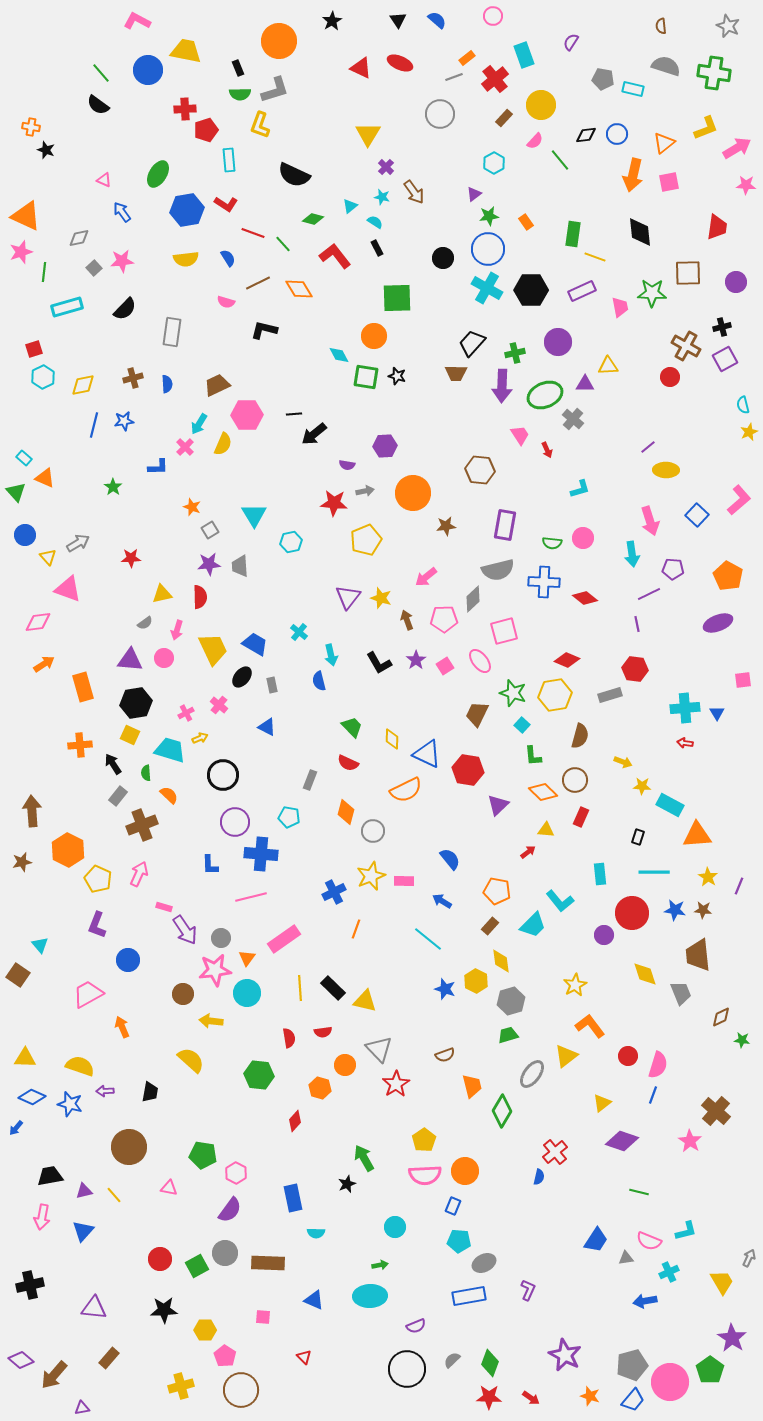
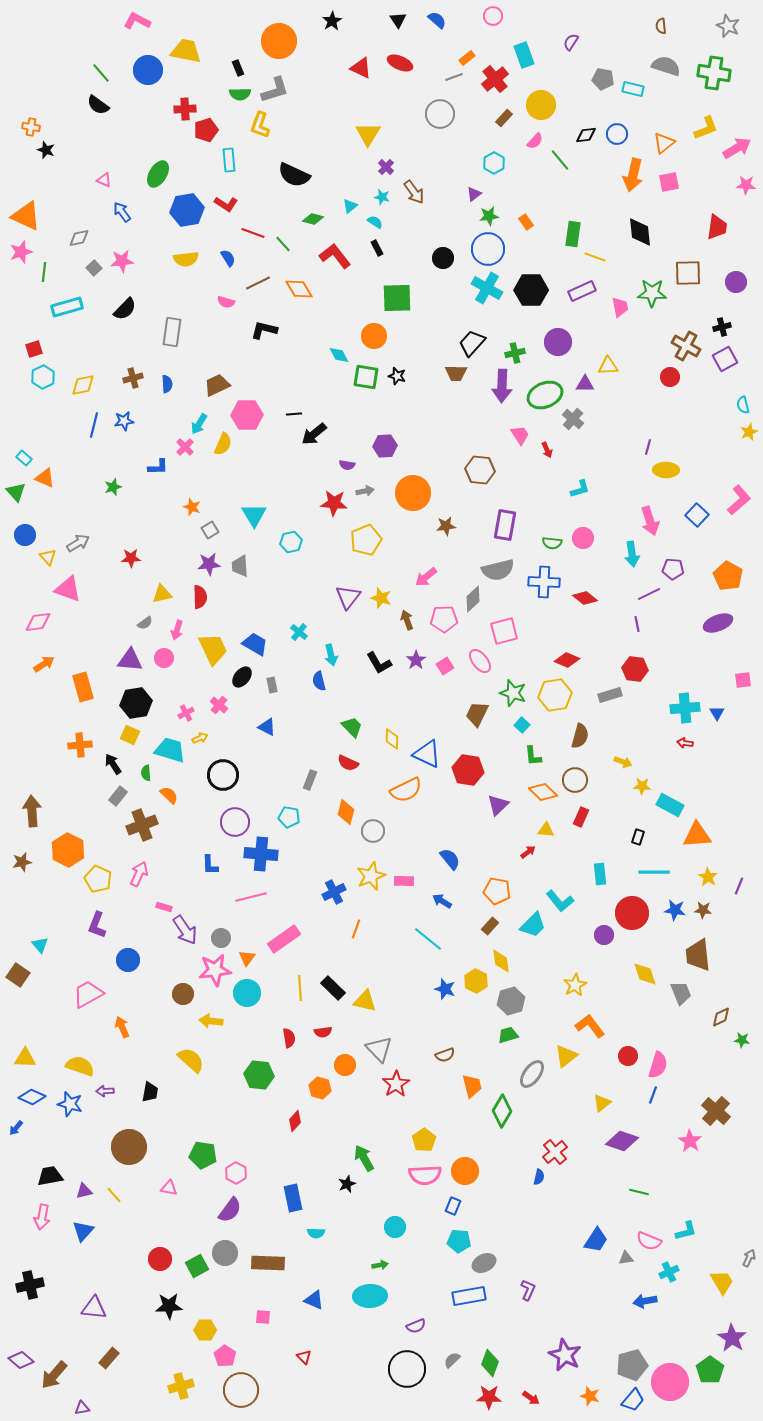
purple line at (648, 447): rotated 35 degrees counterclockwise
green star at (113, 487): rotated 18 degrees clockwise
black star at (164, 1310): moved 5 px right, 4 px up
